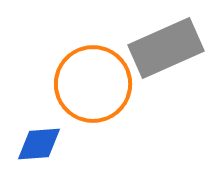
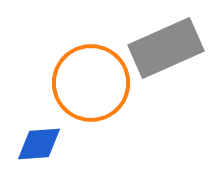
orange circle: moved 2 px left, 1 px up
